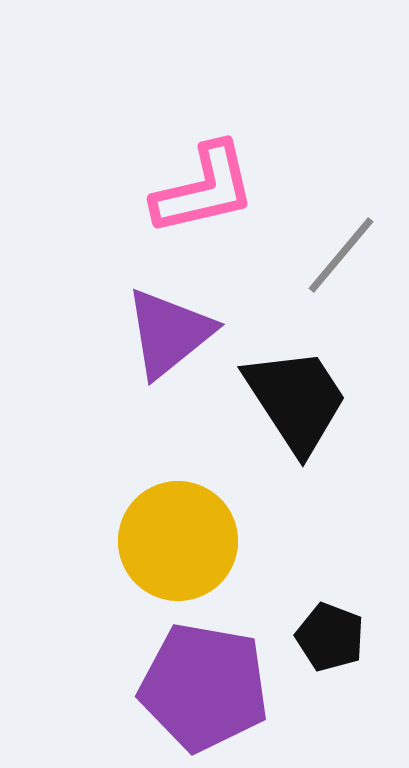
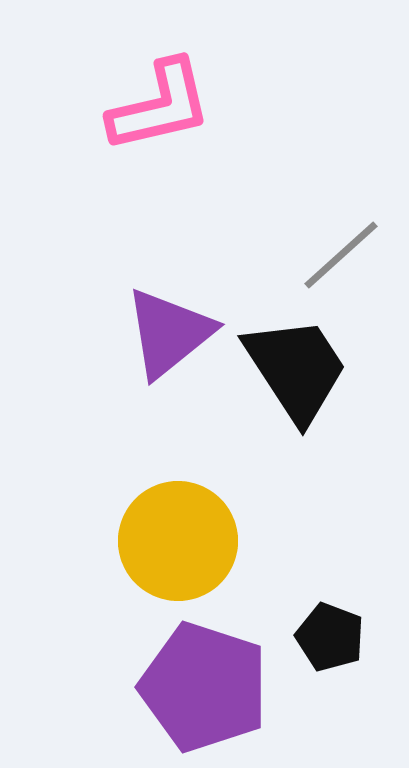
pink L-shape: moved 44 px left, 83 px up
gray line: rotated 8 degrees clockwise
black trapezoid: moved 31 px up
purple pentagon: rotated 8 degrees clockwise
